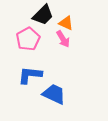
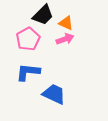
pink arrow: moved 2 px right; rotated 78 degrees counterclockwise
blue L-shape: moved 2 px left, 3 px up
